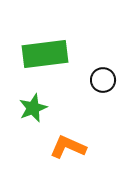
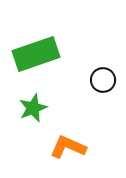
green rectangle: moved 9 px left; rotated 12 degrees counterclockwise
